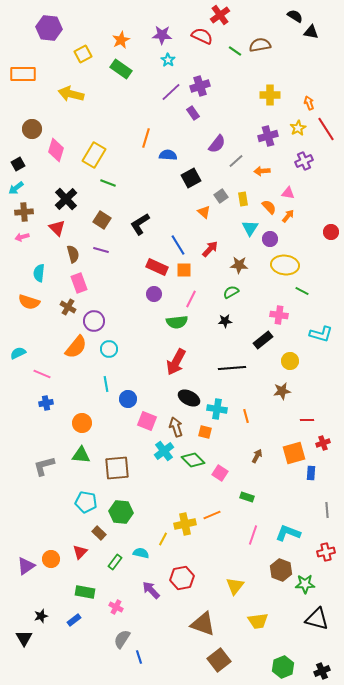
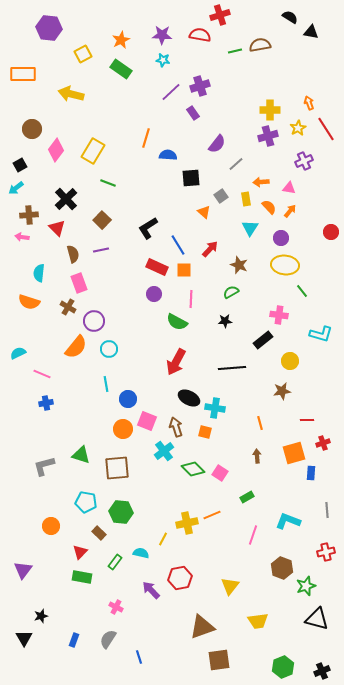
red cross at (220, 15): rotated 18 degrees clockwise
black semicircle at (295, 16): moved 5 px left, 1 px down
red semicircle at (202, 36): moved 2 px left, 1 px up; rotated 15 degrees counterclockwise
green line at (235, 51): rotated 48 degrees counterclockwise
cyan star at (168, 60): moved 5 px left; rotated 24 degrees counterclockwise
yellow cross at (270, 95): moved 15 px down
pink diamond at (56, 150): rotated 20 degrees clockwise
yellow rectangle at (94, 155): moved 1 px left, 4 px up
gray line at (236, 161): moved 3 px down
black square at (18, 164): moved 2 px right, 1 px down
orange arrow at (262, 171): moved 1 px left, 11 px down
black square at (191, 178): rotated 24 degrees clockwise
pink triangle at (288, 193): moved 1 px right, 5 px up
yellow rectangle at (243, 199): moved 3 px right
brown cross at (24, 212): moved 5 px right, 3 px down
orange arrow at (288, 216): moved 2 px right, 5 px up
brown square at (102, 220): rotated 12 degrees clockwise
black L-shape at (140, 224): moved 8 px right, 4 px down
pink arrow at (22, 237): rotated 24 degrees clockwise
purple circle at (270, 239): moved 11 px right, 1 px up
purple line at (101, 250): rotated 28 degrees counterclockwise
brown star at (239, 265): rotated 18 degrees clockwise
green line at (302, 291): rotated 24 degrees clockwise
pink line at (191, 299): rotated 24 degrees counterclockwise
green semicircle at (177, 322): rotated 35 degrees clockwise
cyan cross at (217, 409): moved 2 px left, 1 px up
orange line at (246, 416): moved 14 px right, 7 px down
orange circle at (82, 423): moved 41 px right, 6 px down
green triangle at (81, 455): rotated 12 degrees clockwise
brown arrow at (257, 456): rotated 32 degrees counterclockwise
green diamond at (193, 460): moved 9 px down
green rectangle at (247, 497): rotated 48 degrees counterclockwise
yellow cross at (185, 524): moved 2 px right, 1 px up
cyan L-shape at (288, 533): moved 12 px up
orange circle at (51, 559): moved 33 px up
purple triangle at (26, 566): moved 3 px left, 4 px down; rotated 18 degrees counterclockwise
brown hexagon at (281, 570): moved 1 px right, 2 px up
red hexagon at (182, 578): moved 2 px left
green star at (305, 584): moved 1 px right, 2 px down; rotated 18 degrees counterclockwise
yellow triangle at (235, 586): moved 5 px left
green rectangle at (85, 592): moved 3 px left, 15 px up
blue rectangle at (74, 620): moved 20 px down; rotated 32 degrees counterclockwise
brown triangle at (203, 624): moved 1 px left, 3 px down; rotated 40 degrees counterclockwise
gray semicircle at (122, 639): moved 14 px left
brown square at (219, 660): rotated 30 degrees clockwise
